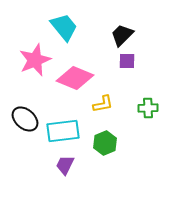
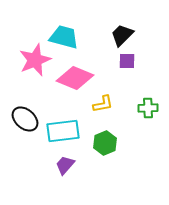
cyan trapezoid: moved 10 px down; rotated 36 degrees counterclockwise
purple trapezoid: rotated 15 degrees clockwise
